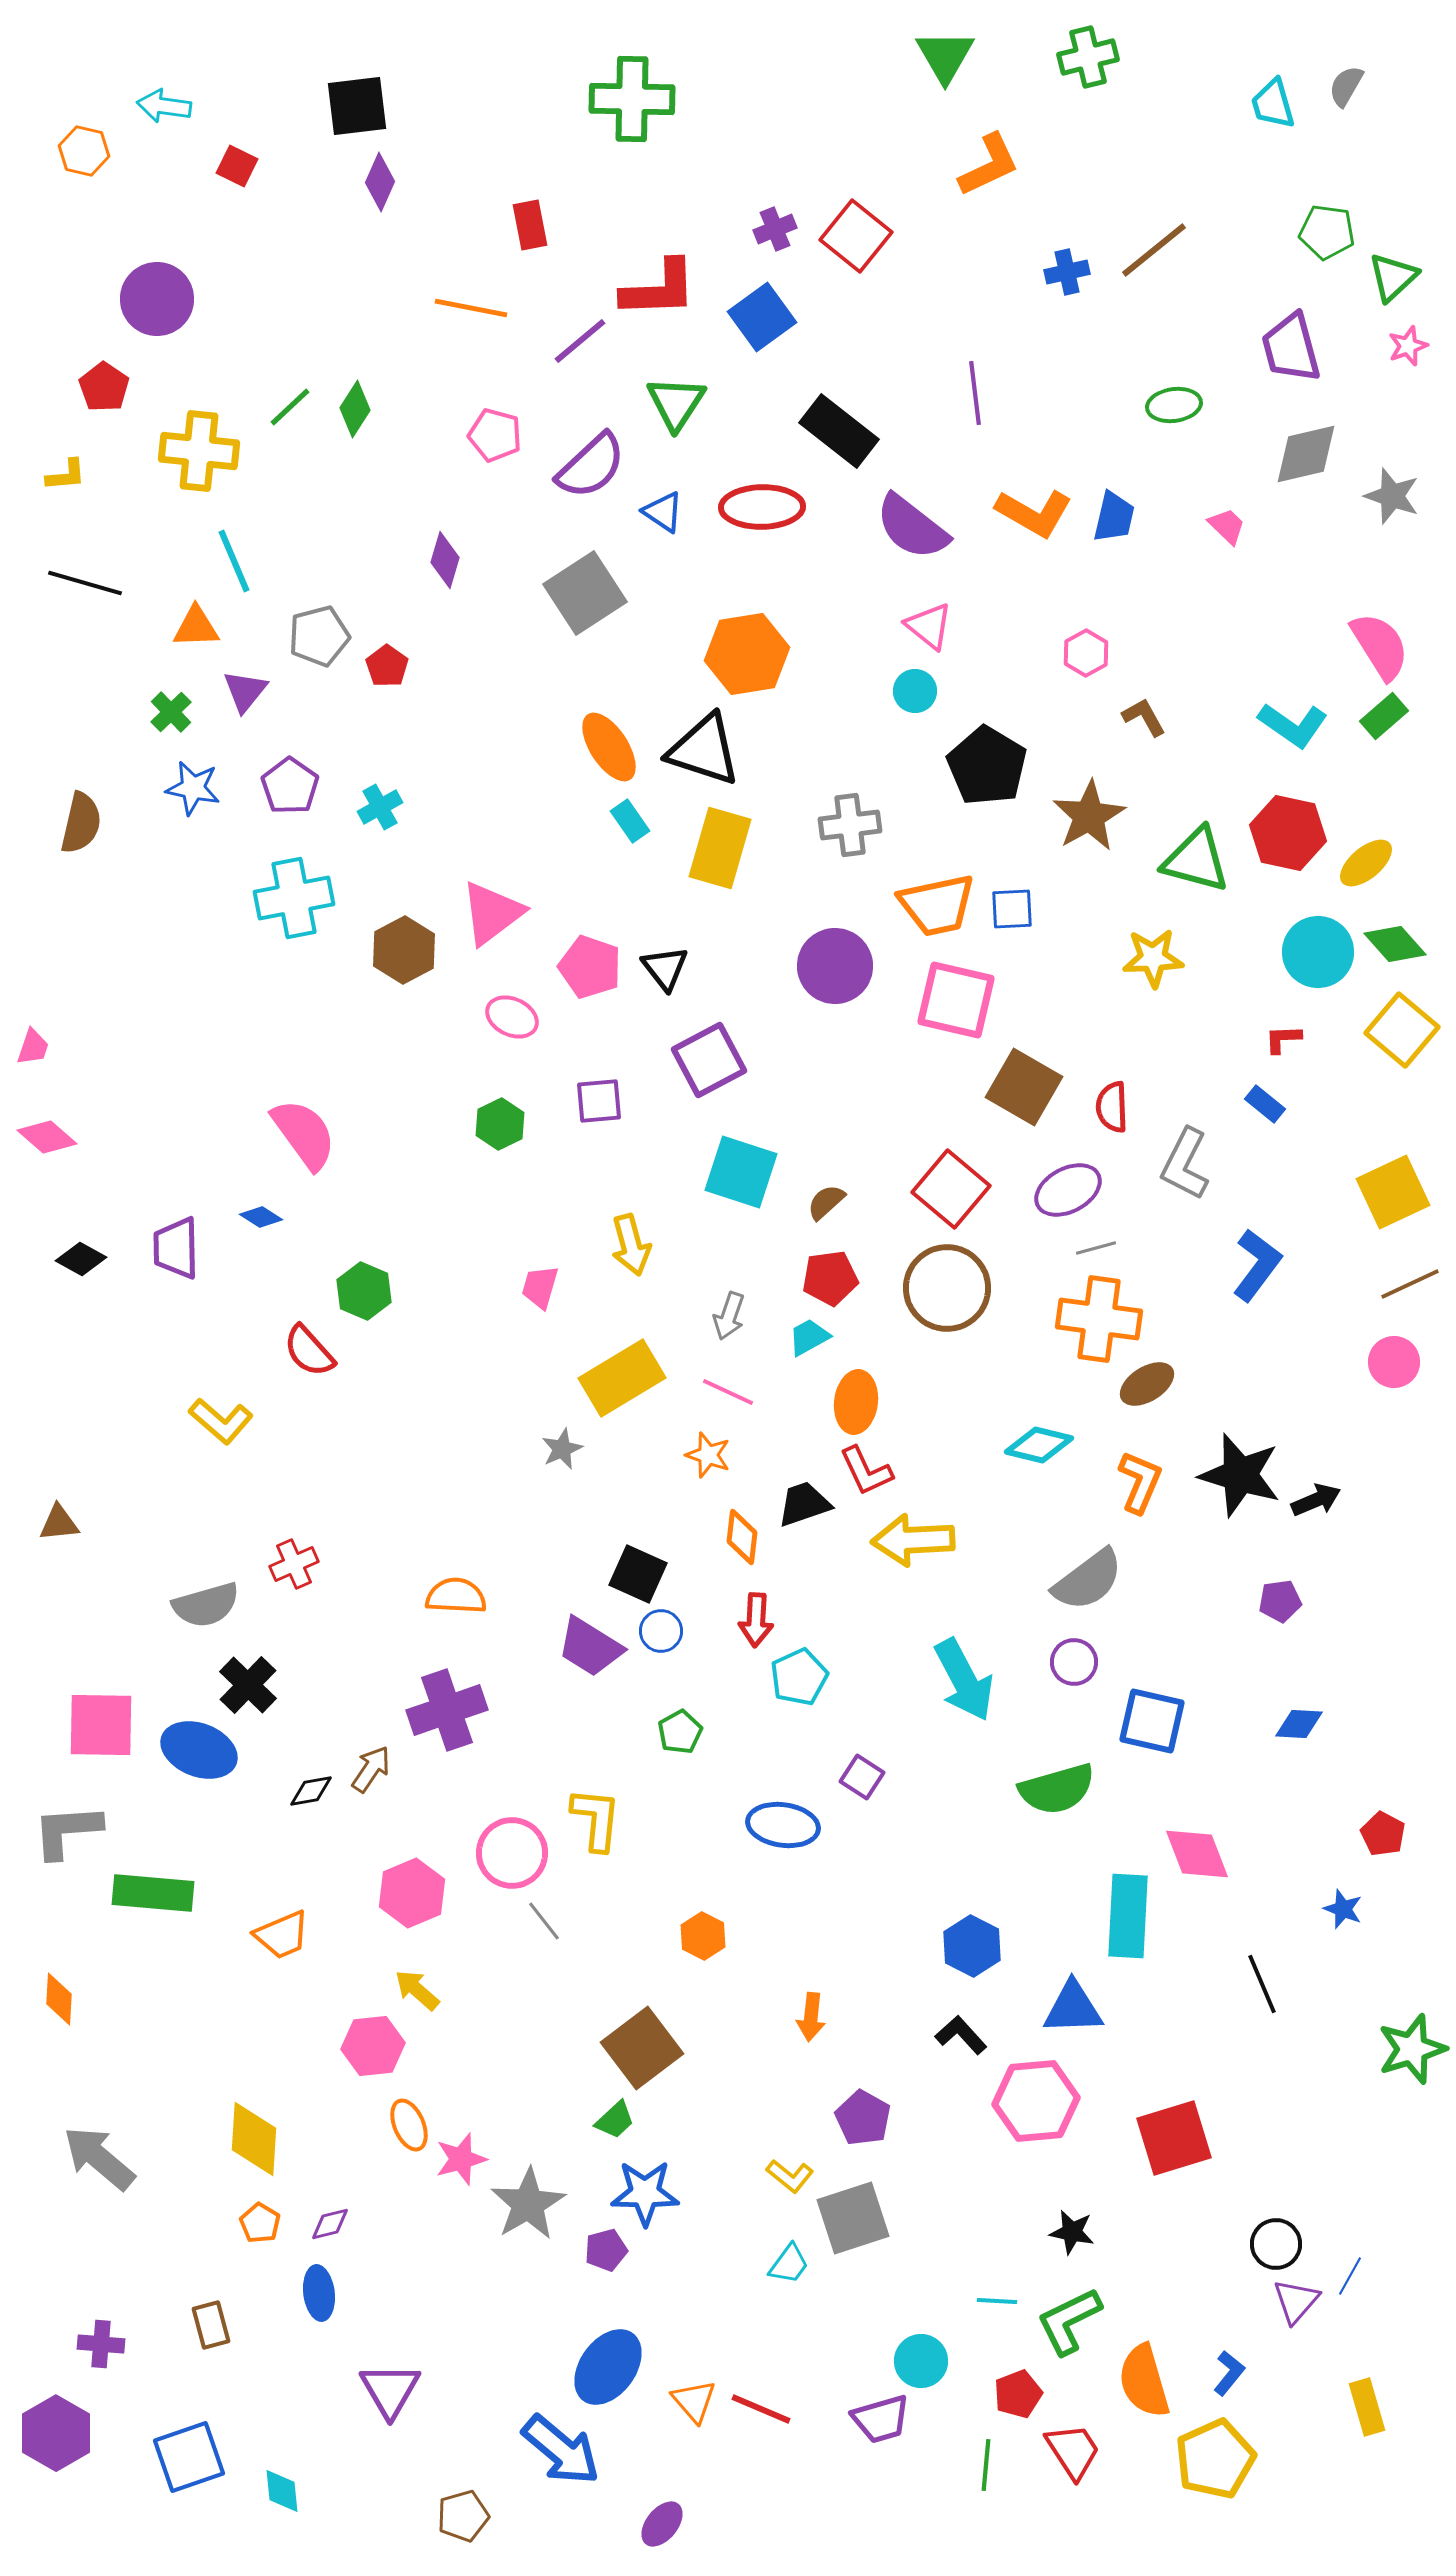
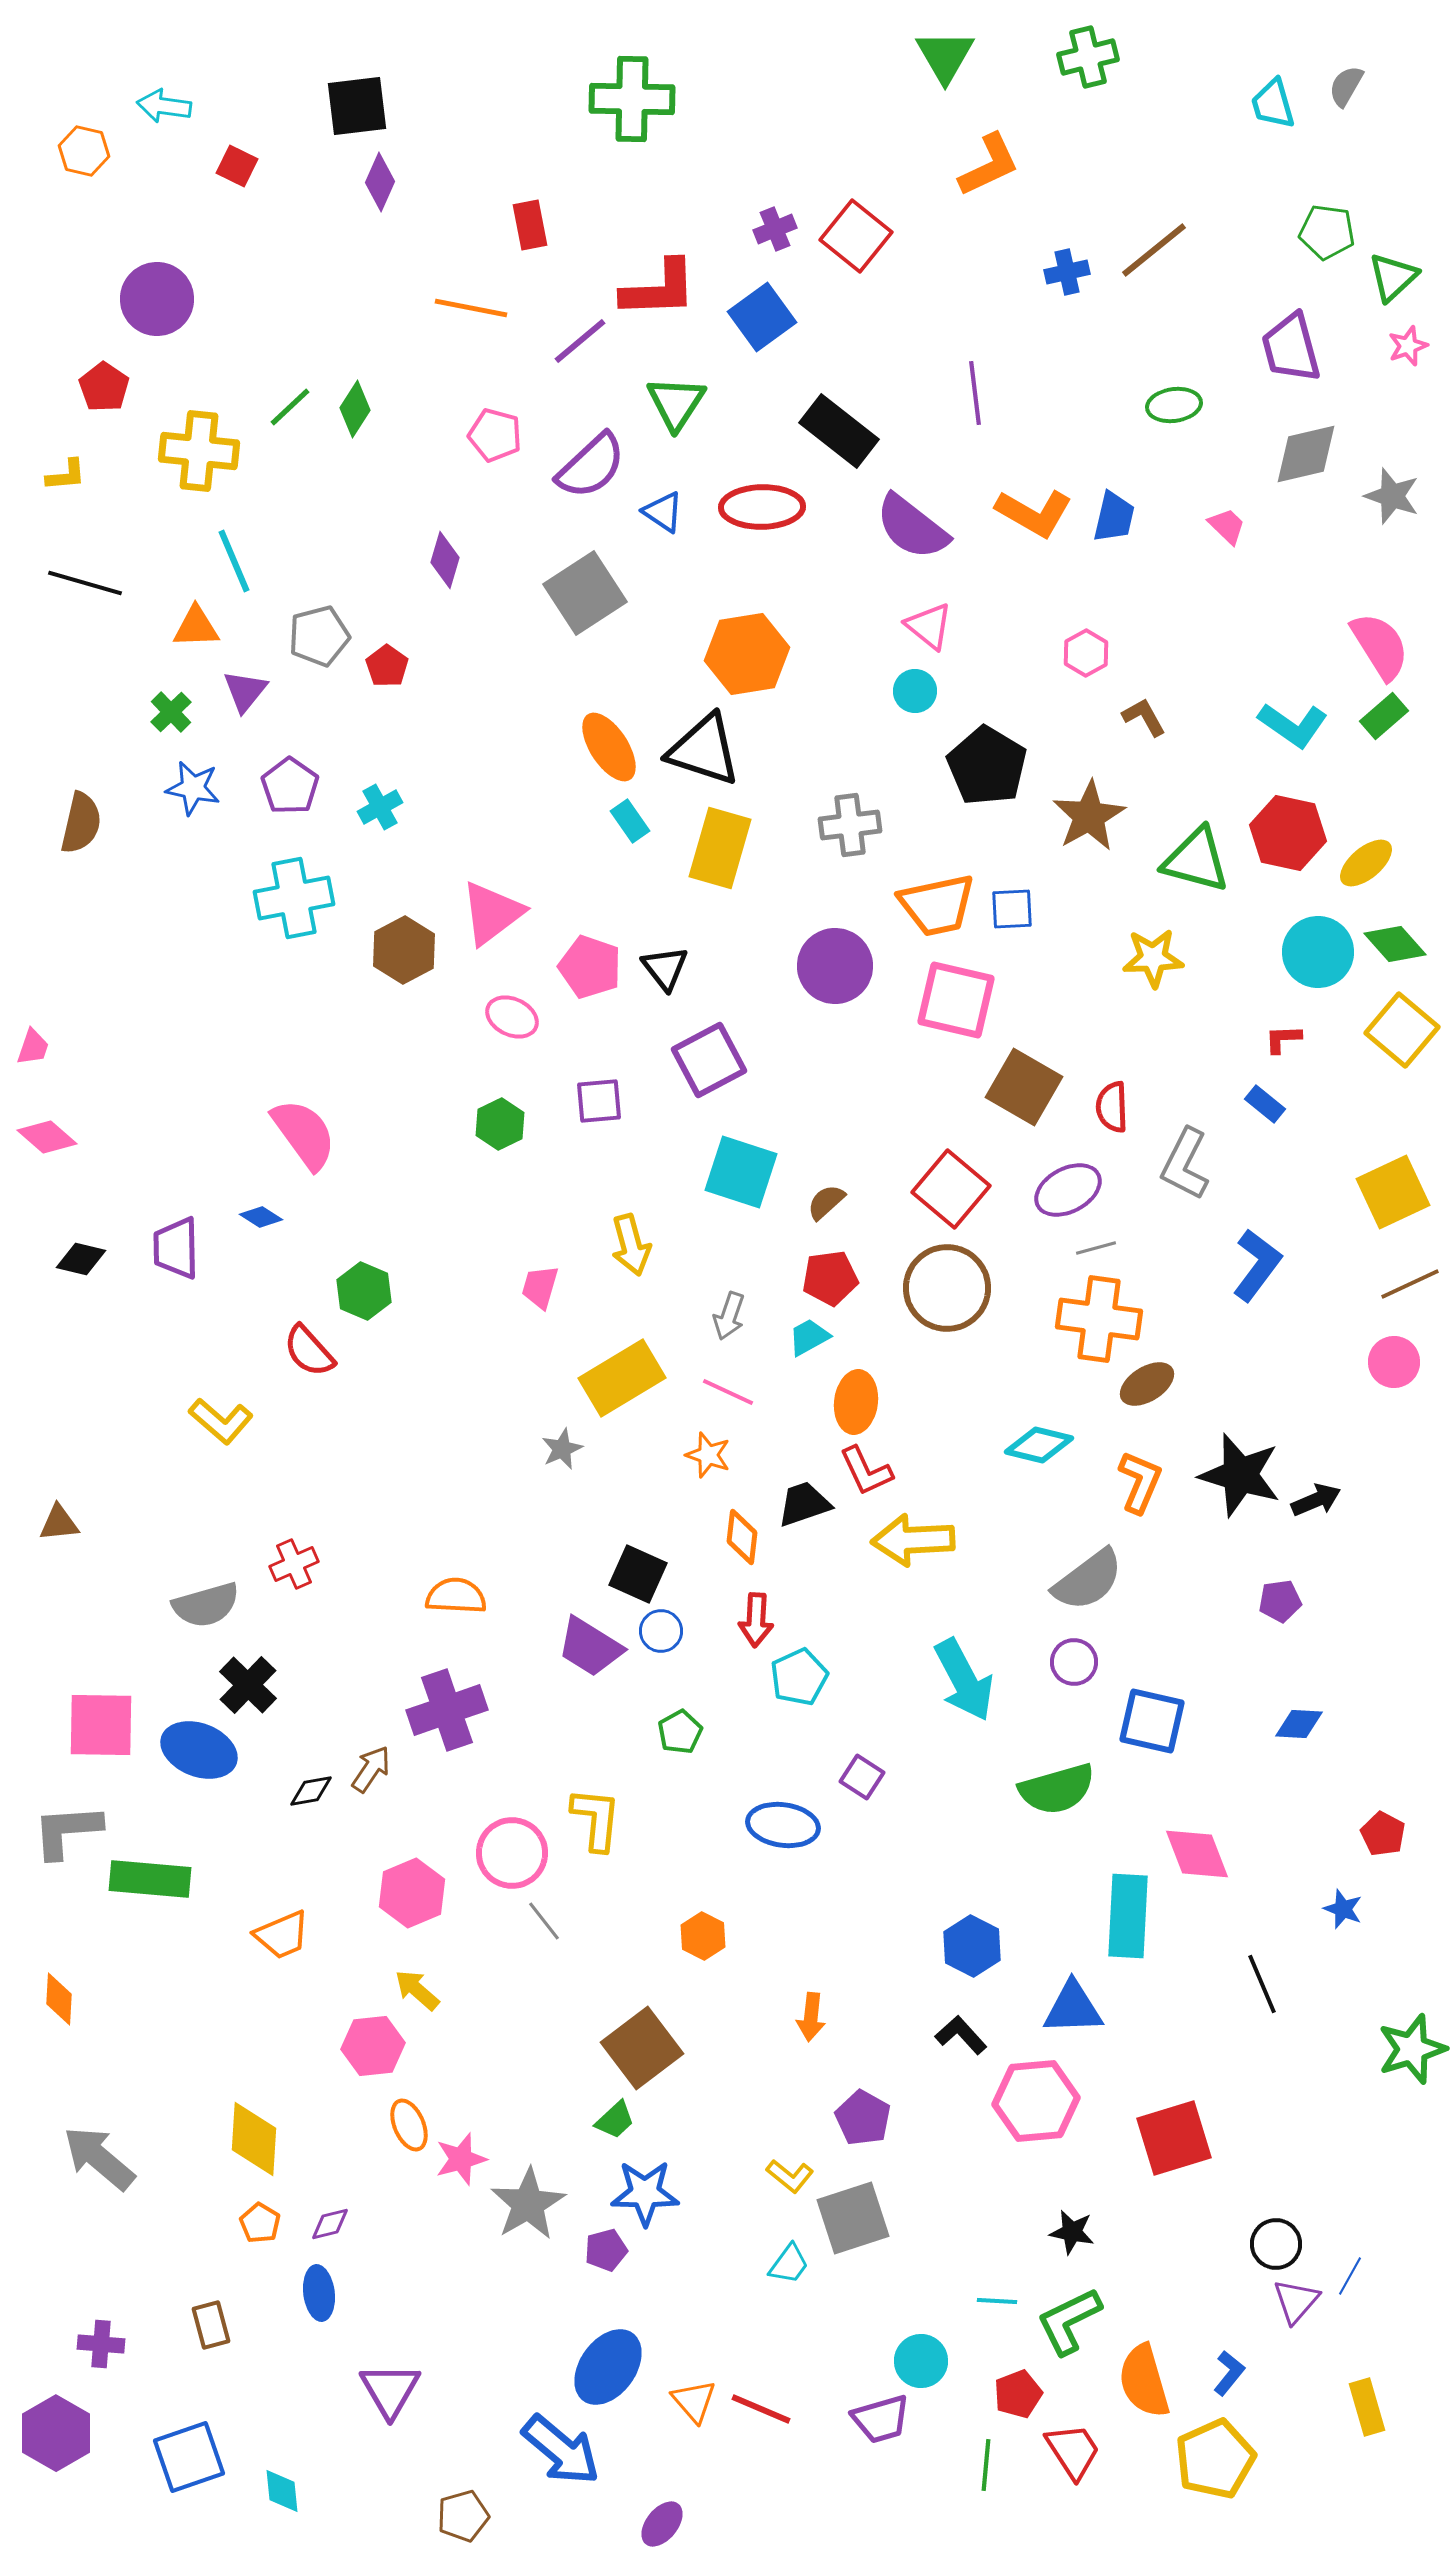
black diamond at (81, 1259): rotated 15 degrees counterclockwise
green rectangle at (153, 1893): moved 3 px left, 14 px up
